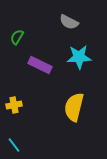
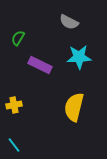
green semicircle: moved 1 px right, 1 px down
